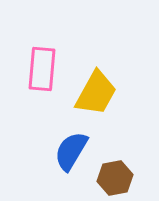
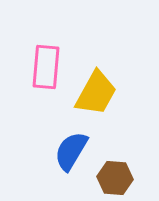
pink rectangle: moved 4 px right, 2 px up
brown hexagon: rotated 16 degrees clockwise
